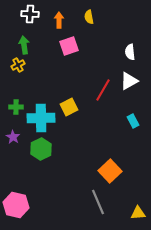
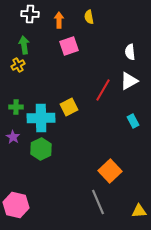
yellow triangle: moved 1 px right, 2 px up
